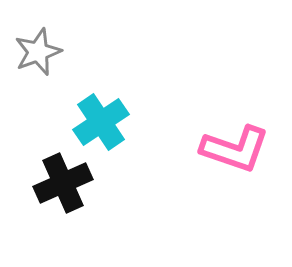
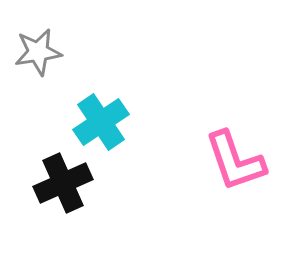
gray star: rotated 12 degrees clockwise
pink L-shape: moved 12 px down; rotated 52 degrees clockwise
